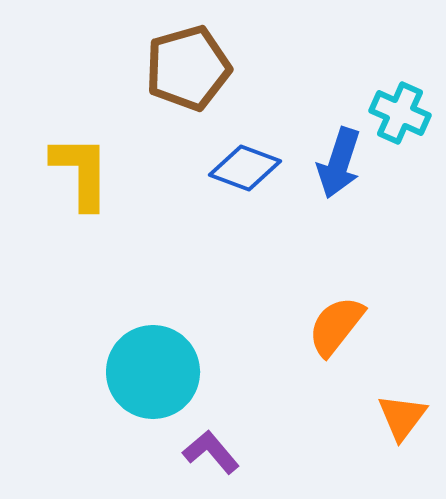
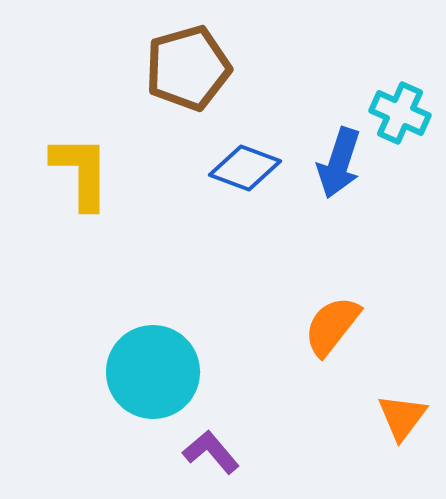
orange semicircle: moved 4 px left
